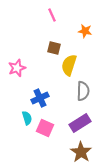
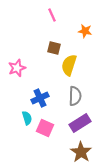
gray semicircle: moved 8 px left, 5 px down
